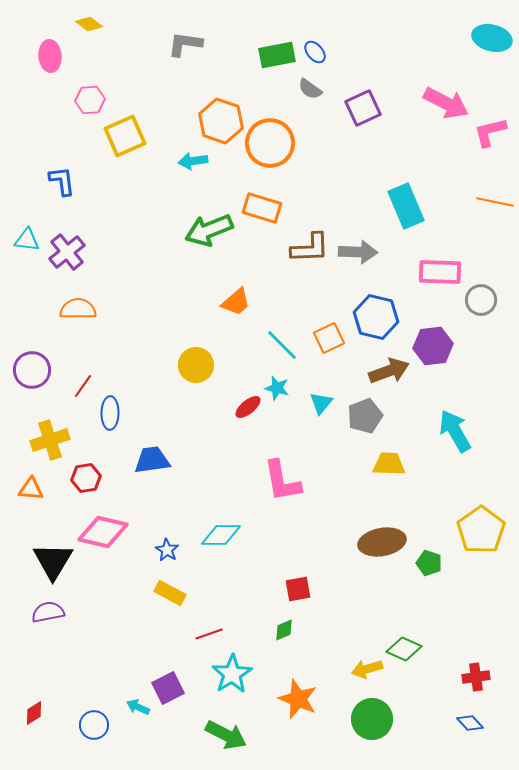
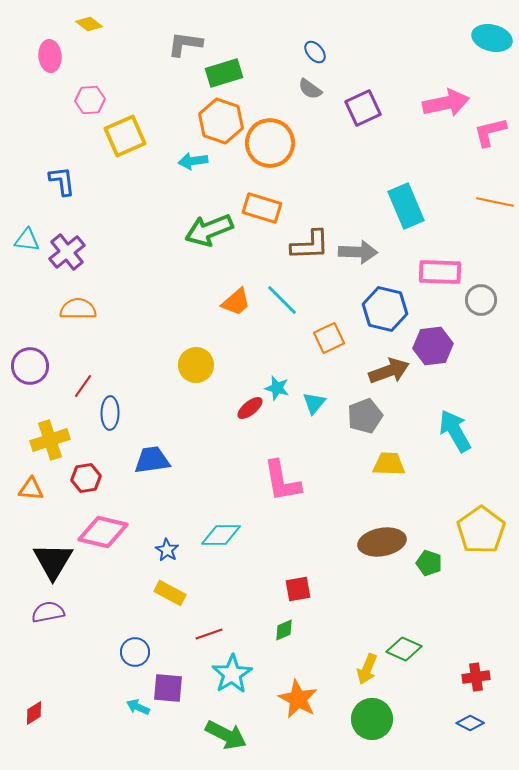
green rectangle at (277, 55): moved 53 px left, 18 px down; rotated 6 degrees counterclockwise
pink arrow at (446, 103): rotated 39 degrees counterclockwise
brown L-shape at (310, 248): moved 3 px up
blue hexagon at (376, 317): moved 9 px right, 8 px up
cyan line at (282, 345): moved 45 px up
purple circle at (32, 370): moved 2 px left, 4 px up
cyan triangle at (321, 403): moved 7 px left
red ellipse at (248, 407): moved 2 px right, 1 px down
yellow arrow at (367, 669): rotated 52 degrees counterclockwise
purple square at (168, 688): rotated 32 degrees clockwise
orange star at (298, 699): rotated 6 degrees clockwise
blue diamond at (470, 723): rotated 20 degrees counterclockwise
blue circle at (94, 725): moved 41 px right, 73 px up
